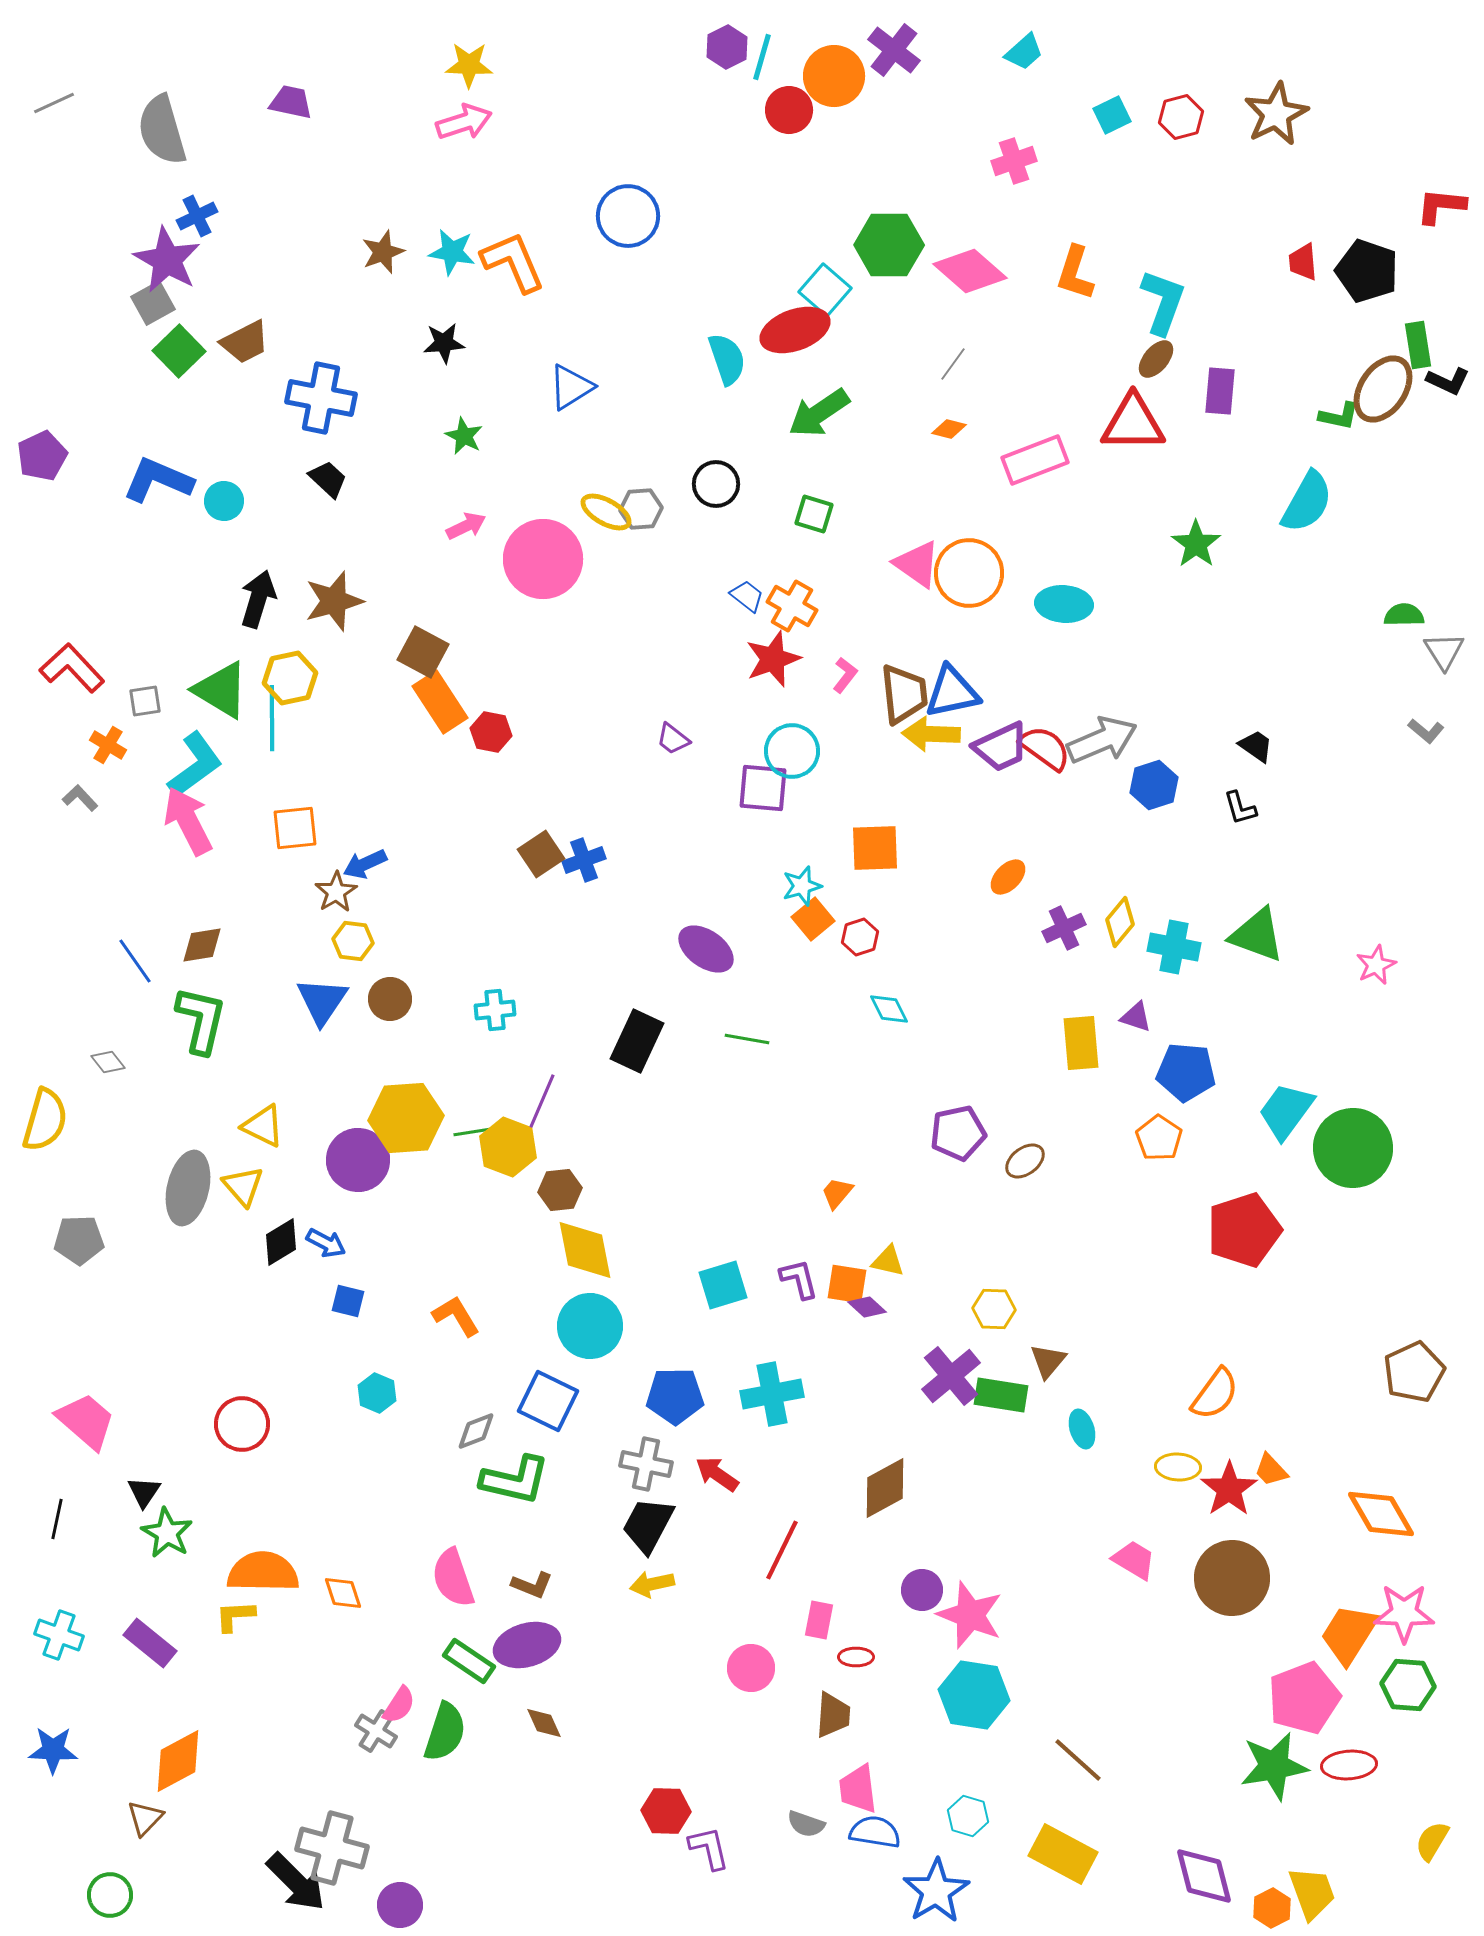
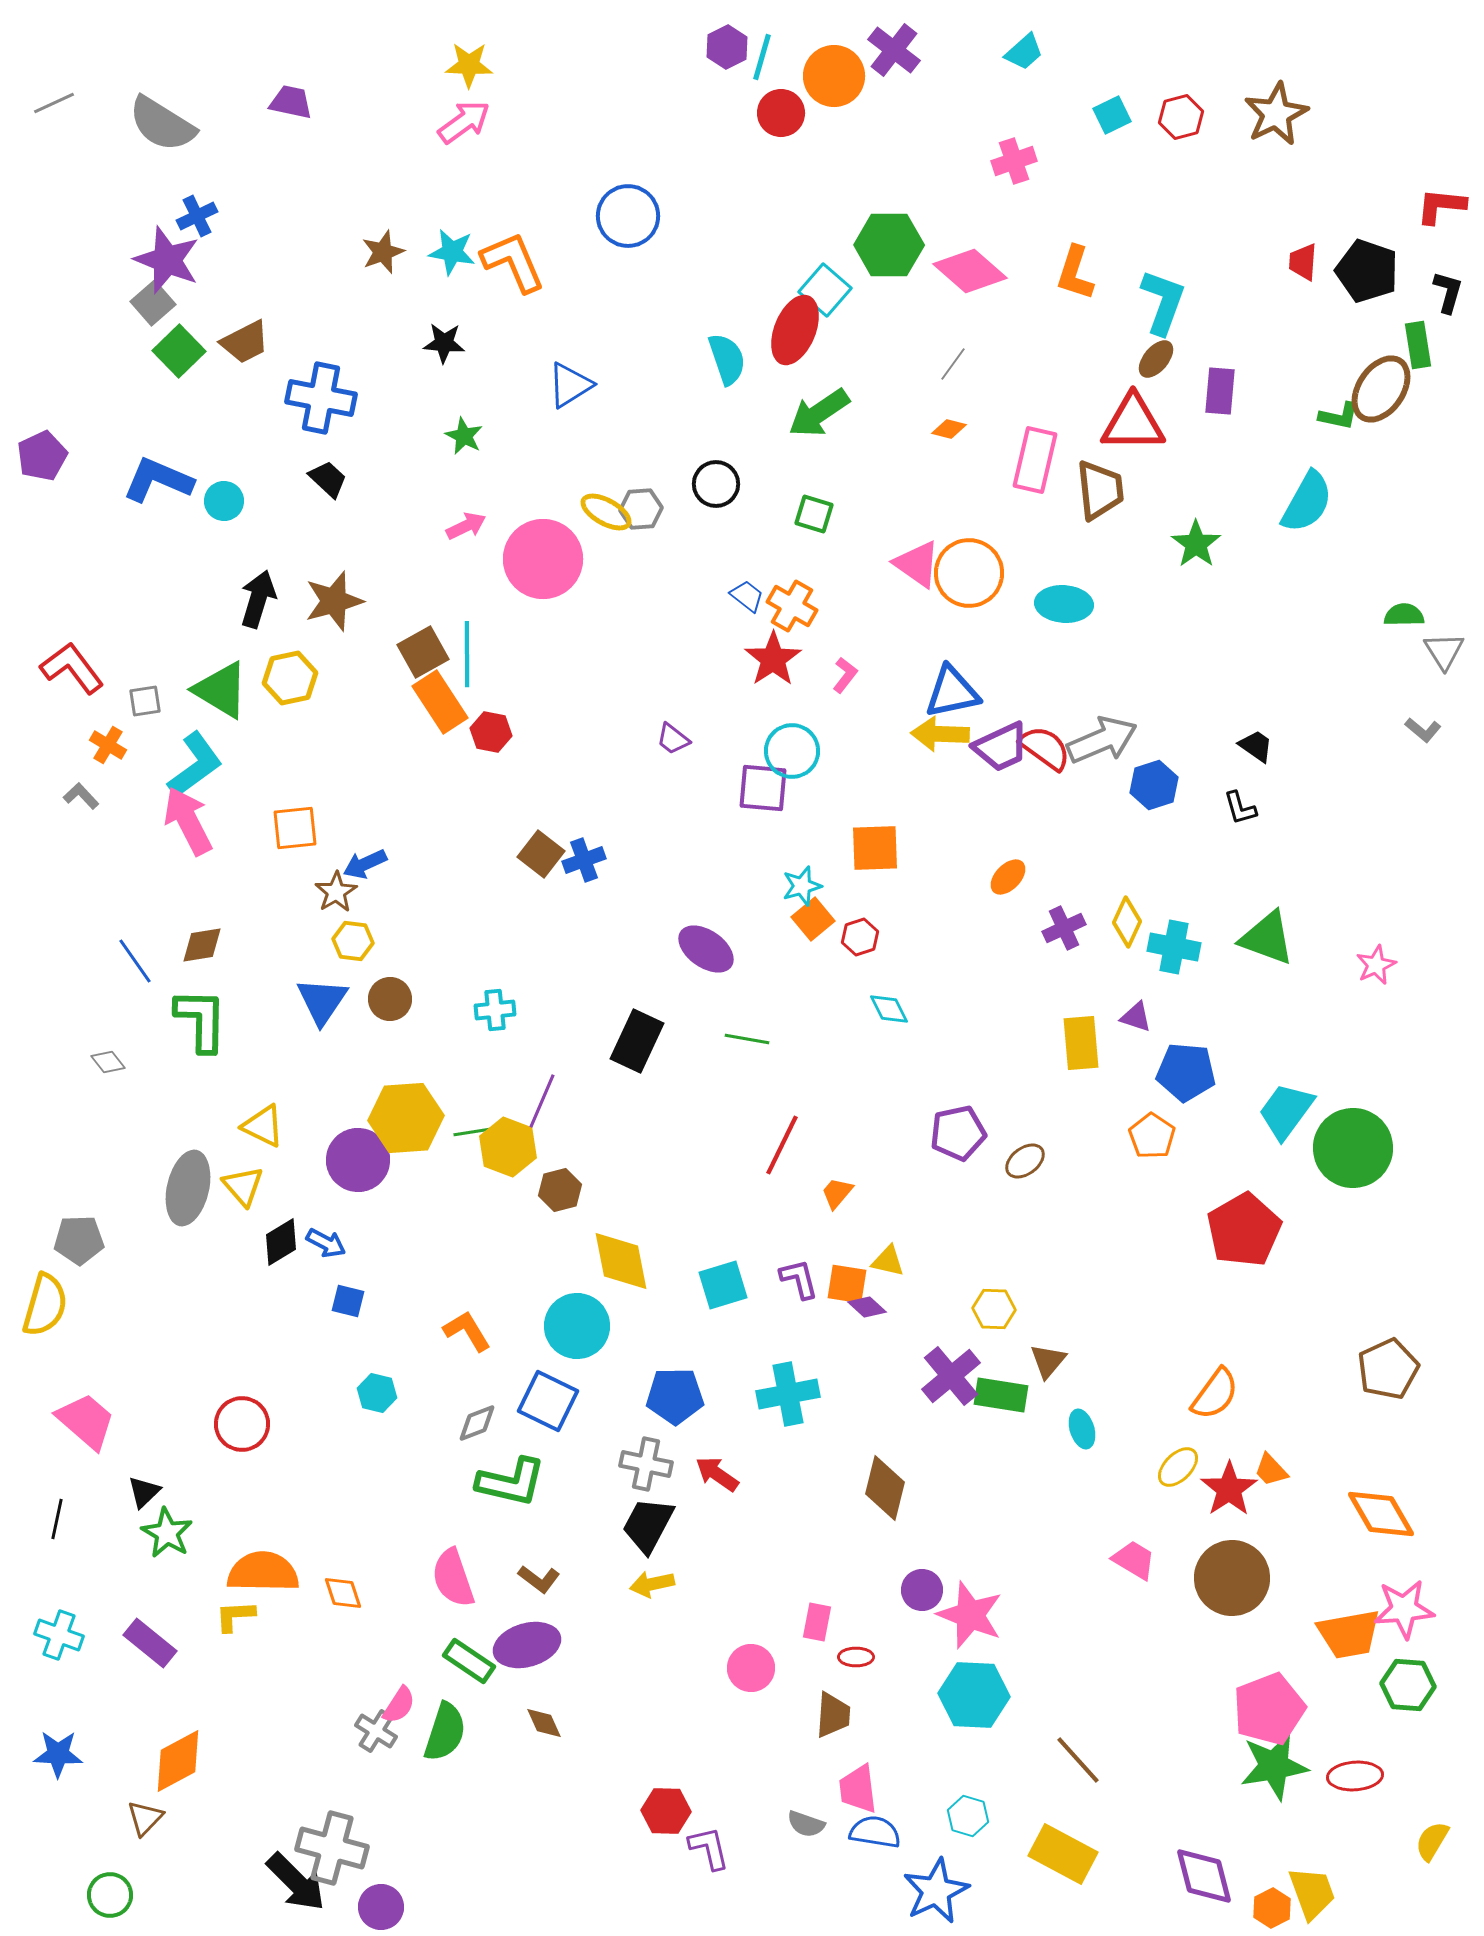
red circle at (789, 110): moved 8 px left, 3 px down
pink arrow at (464, 122): rotated 18 degrees counterclockwise
gray semicircle at (162, 130): moved 6 px up; rotated 42 degrees counterclockwise
purple star at (167, 260): rotated 8 degrees counterclockwise
red trapezoid at (1303, 262): rotated 9 degrees clockwise
gray square at (153, 303): rotated 12 degrees counterclockwise
red ellipse at (795, 330): rotated 48 degrees counterclockwise
black star at (444, 343): rotated 9 degrees clockwise
black L-shape at (1448, 381): moved 89 px up; rotated 99 degrees counterclockwise
blue triangle at (571, 387): moved 1 px left, 2 px up
brown ellipse at (1383, 389): moved 2 px left
pink rectangle at (1035, 460): rotated 56 degrees counterclockwise
brown square at (423, 652): rotated 33 degrees clockwise
red star at (773, 659): rotated 14 degrees counterclockwise
red L-shape at (72, 668): rotated 6 degrees clockwise
brown trapezoid at (904, 694): moved 196 px right, 204 px up
cyan line at (272, 718): moved 195 px right, 64 px up
gray L-shape at (1426, 731): moved 3 px left, 1 px up
yellow arrow at (931, 734): moved 9 px right
gray L-shape at (80, 798): moved 1 px right, 2 px up
brown square at (541, 854): rotated 18 degrees counterclockwise
yellow diamond at (1120, 922): moved 7 px right; rotated 15 degrees counterclockwise
green triangle at (1257, 935): moved 10 px right, 3 px down
green L-shape at (201, 1020): rotated 12 degrees counterclockwise
yellow semicircle at (45, 1120): moved 185 px down
orange pentagon at (1159, 1138): moved 7 px left, 2 px up
brown hexagon at (560, 1190): rotated 9 degrees counterclockwise
red pentagon at (1244, 1230): rotated 12 degrees counterclockwise
yellow diamond at (585, 1250): moved 36 px right, 11 px down
orange L-shape at (456, 1316): moved 11 px right, 15 px down
cyan circle at (590, 1326): moved 13 px left
brown pentagon at (1414, 1372): moved 26 px left, 3 px up
cyan hexagon at (377, 1393): rotated 9 degrees counterclockwise
cyan cross at (772, 1394): moved 16 px right
gray diamond at (476, 1431): moved 1 px right, 8 px up
yellow ellipse at (1178, 1467): rotated 48 degrees counterclockwise
green L-shape at (515, 1480): moved 4 px left, 2 px down
brown diamond at (885, 1488): rotated 48 degrees counterclockwise
black triangle at (144, 1492): rotated 12 degrees clockwise
red line at (782, 1550): moved 405 px up
brown L-shape at (532, 1585): moved 7 px right, 6 px up; rotated 15 degrees clockwise
pink star at (1404, 1613): moved 4 px up; rotated 6 degrees counterclockwise
pink rectangle at (819, 1620): moved 2 px left, 2 px down
orange trapezoid at (1349, 1634): rotated 132 degrees counterclockwise
cyan hexagon at (974, 1695): rotated 6 degrees counterclockwise
pink pentagon at (1304, 1698): moved 35 px left, 11 px down
blue star at (53, 1750): moved 5 px right, 4 px down
brown line at (1078, 1760): rotated 6 degrees clockwise
red ellipse at (1349, 1765): moved 6 px right, 11 px down
blue star at (936, 1891): rotated 6 degrees clockwise
purple circle at (400, 1905): moved 19 px left, 2 px down
